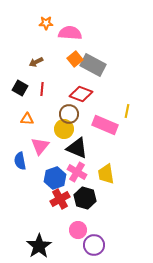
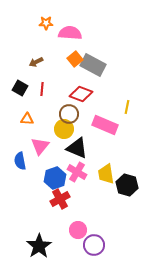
yellow line: moved 4 px up
black hexagon: moved 42 px right, 13 px up
